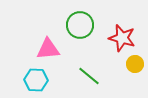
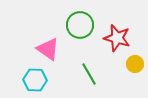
red star: moved 5 px left
pink triangle: rotated 40 degrees clockwise
green line: moved 2 px up; rotated 20 degrees clockwise
cyan hexagon: moved 1 px left
